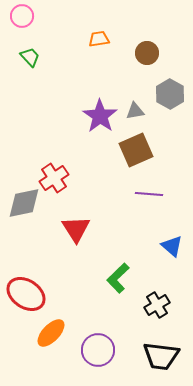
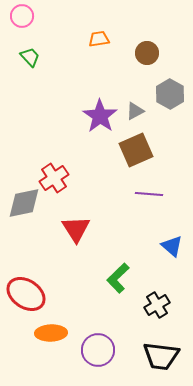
gray triangle: rotated 18 degrees counterclockwise
orange ellipse: rotated 44 degrees clockwise
